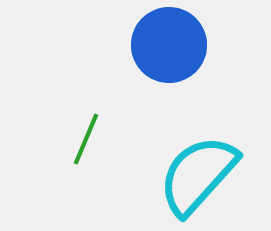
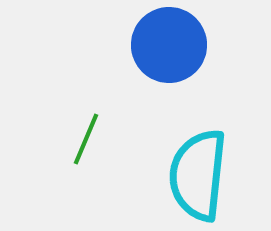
cyan semicircle: rotated 36 degrees counterclockwise
